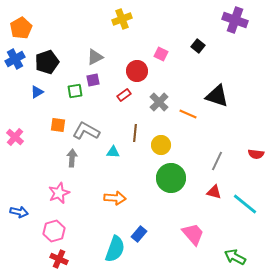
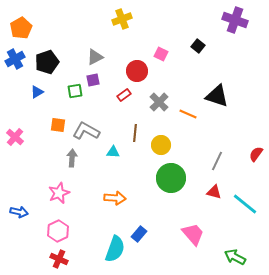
red semicircle: rotated 119 degrees clockwise
pink hexagon: moved 4 px right; rotated 10 degrees counterclockwise
